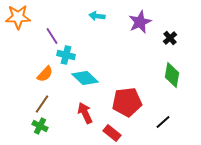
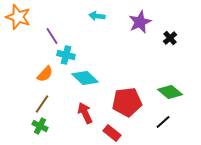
orange star: rotated 20 degrees clockwise
green diamond: moved 2 px left, 17 px down; rotated 60 degrees counterclockwise
